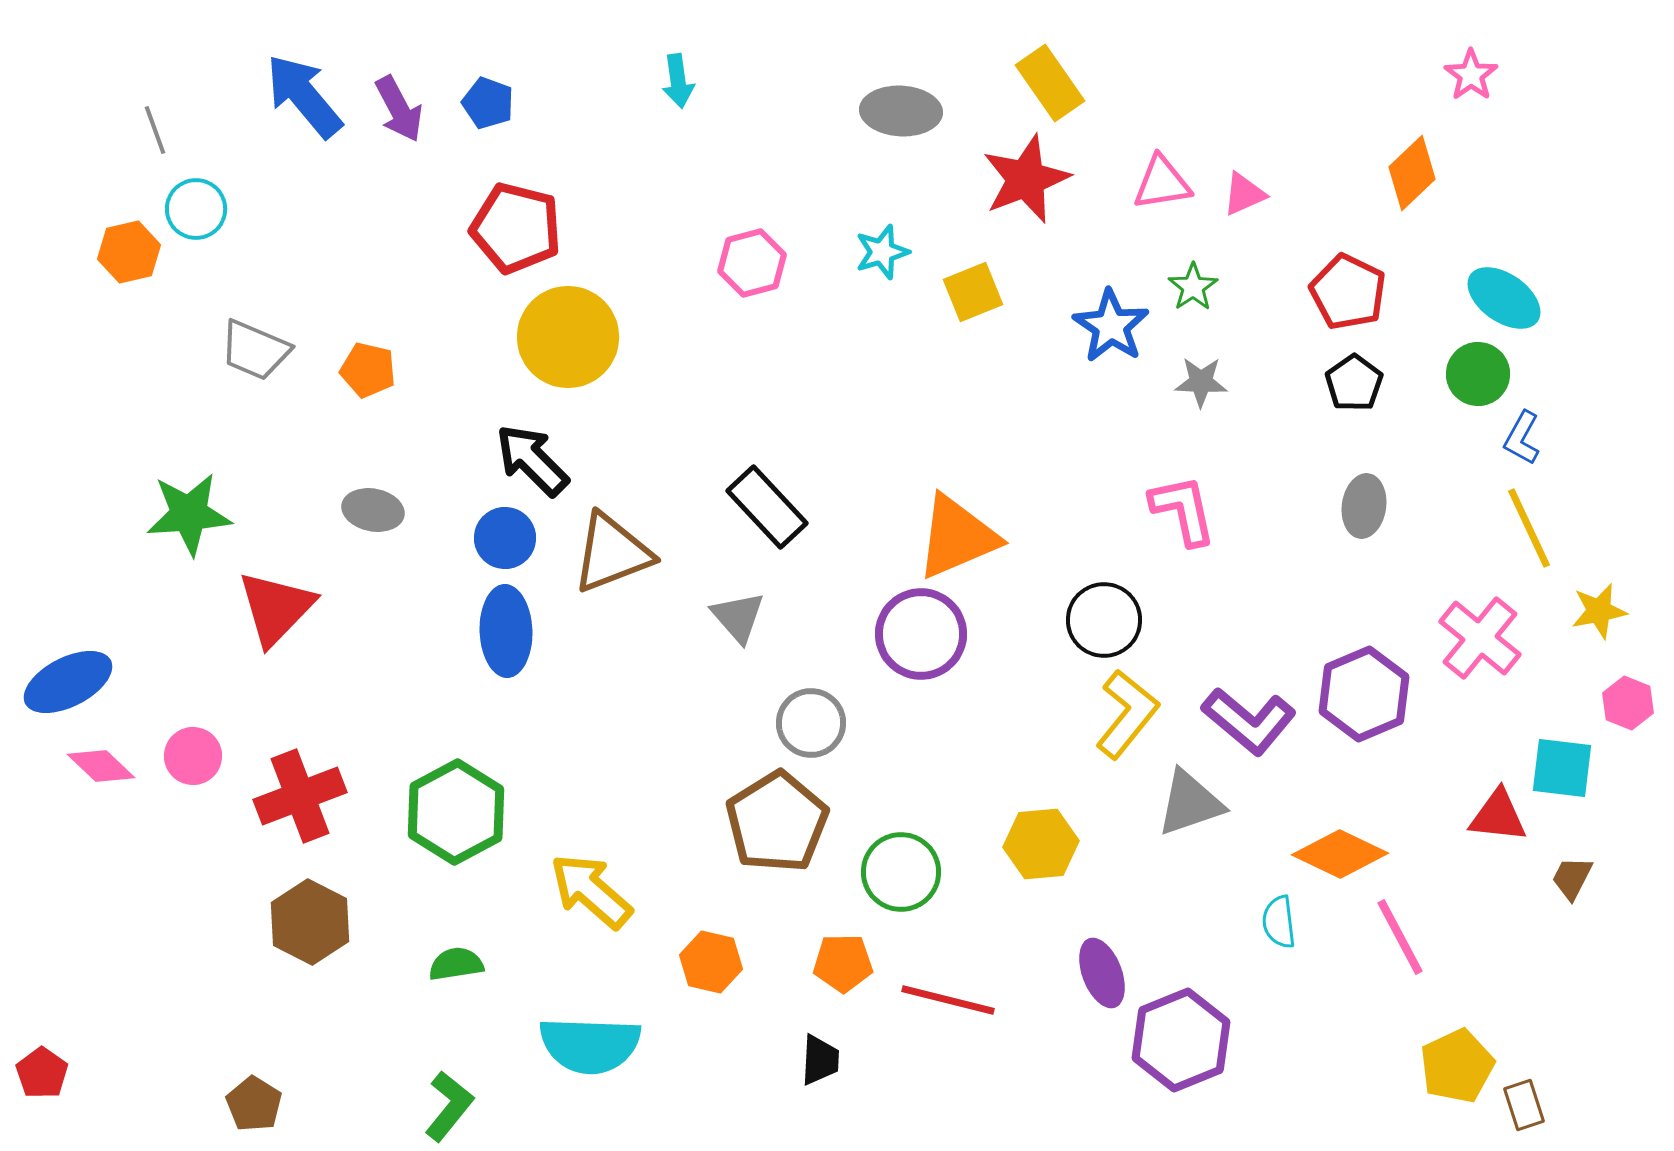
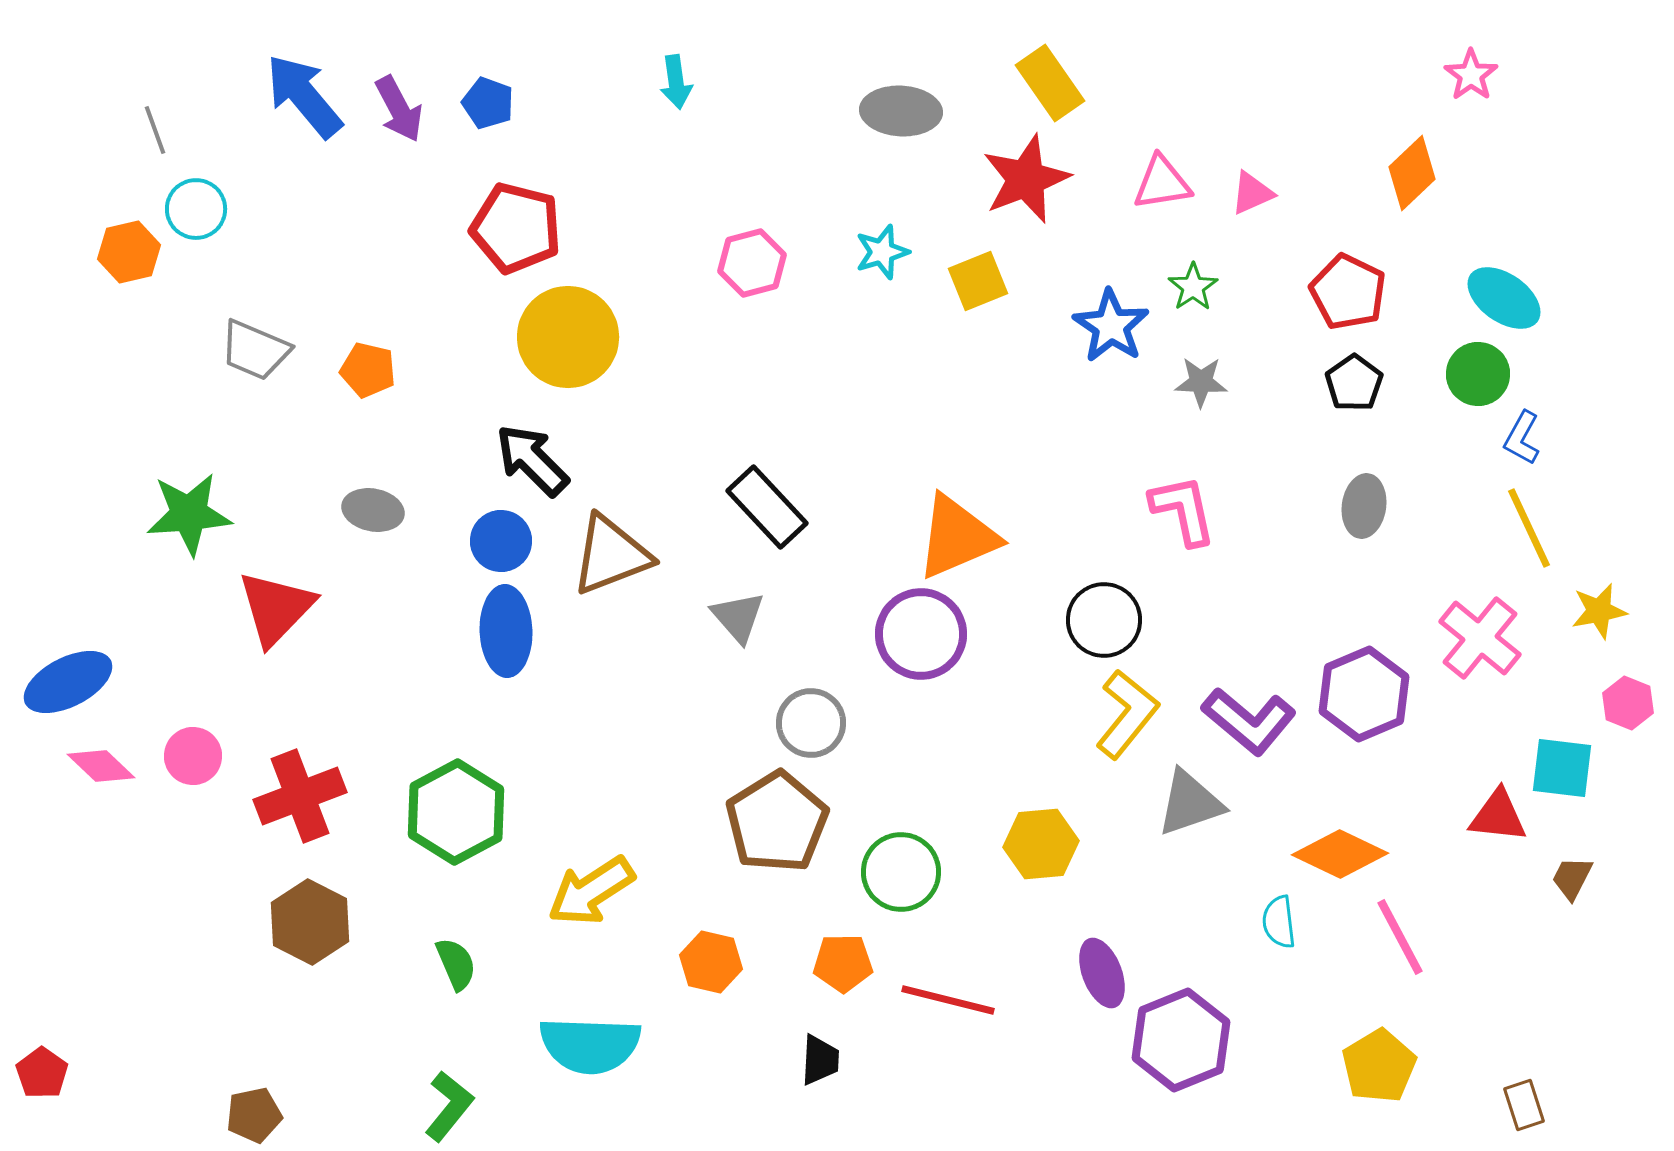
cyan arrow at (678, 81): moved 2 px left, 1 px down
pink triangle at (1244, 194): moved 8 px right, 1 px up
yellow square at (973, 292): moved 5 px right, 11 px up
blue circle at (505, 538): moved 4 px left, 3 px down
brown triangle at (612, 553): moved 1 px left, 2 px down
yellow arrow at (591, 891): rotated 74 degrees counterclockwise
green semicircle at (456, 964): rotated 76 degrees clockwise
yellow pentagon at (1457, 1066): moved 78 px left; rotated 6 degrees counterclockwise
brown pentagon at (254, 1104): moved 11 px down; rotated 28 degrees clockwise
